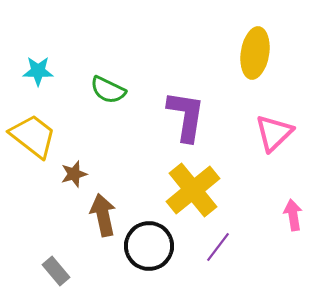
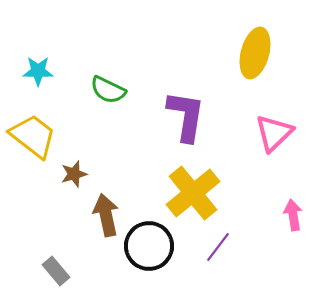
yellow ellipse: rotated 6 degrees clockwise
yellow cross: moved 3 px down
brown arrow: moved 3 px right
